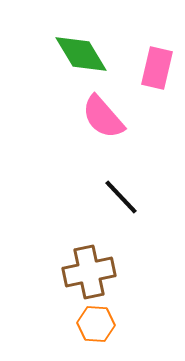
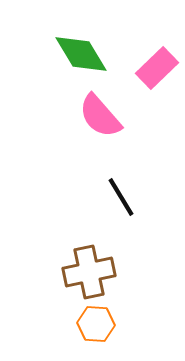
pink rectangle: rotated 33 degrees clockwise
pink semicircle: moved 3 px left, 1 px up
black line: rotated 12 degrees clockwise
